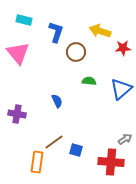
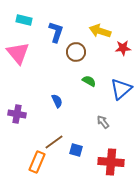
green semicircle: rotated 24 degrees clockwise
gray arrow: moved 22 px left, 17 px up; rotated 96 degrees counterclockwise
orange rectangle: rotated 15 degrees clockwise
